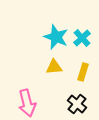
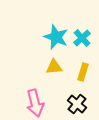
pink arrow: moved 8 px right
